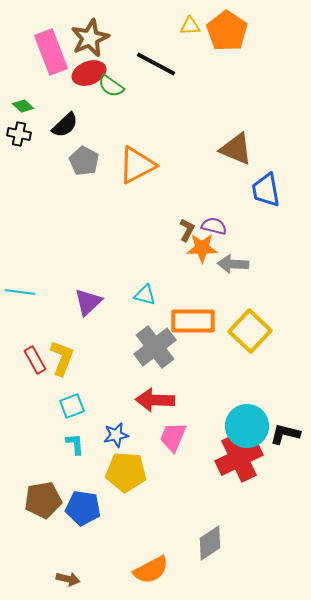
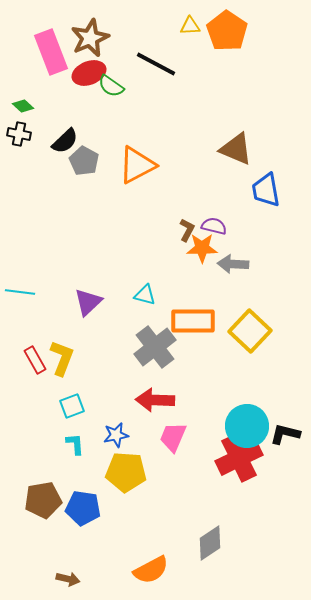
black semicircle: moved 16 px down
